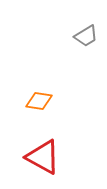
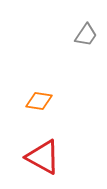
gray trapezoid: moved 1 px up; rotated 25 degrees counterclockwise
